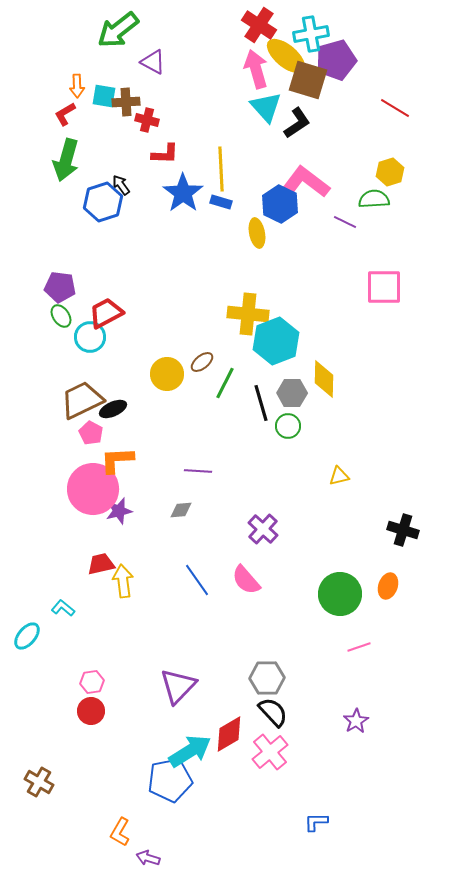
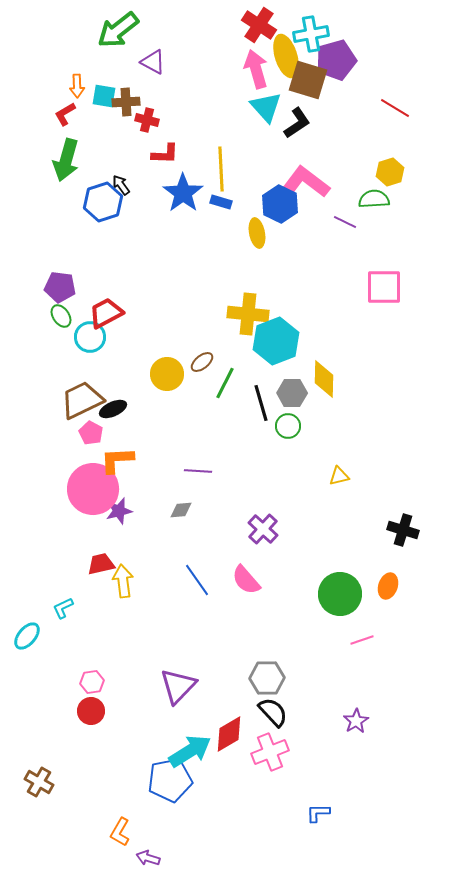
yellow ellipse at (286, 56): rotated 33 degrees clockwise
cyan L-shape at (63, 608): rotated 65 degrees counterclockwise
pink line at (359, 647): moved 3 px right, 7 px up
pink cross at (270, 752): rotated 18 degrees clockwise
blue L-shape at (316, 822): moved 2 px right, 9 px up
